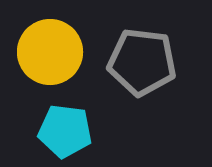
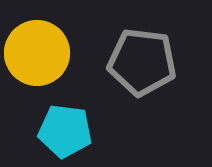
yellow circle: moved 13 px left, 1 px down
